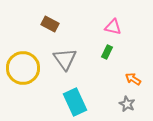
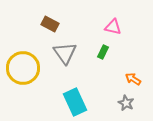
green rectangle: moved 4 px left
gray triangle: moved 6 px up
gray star: moved 1 px left, 1 px up
